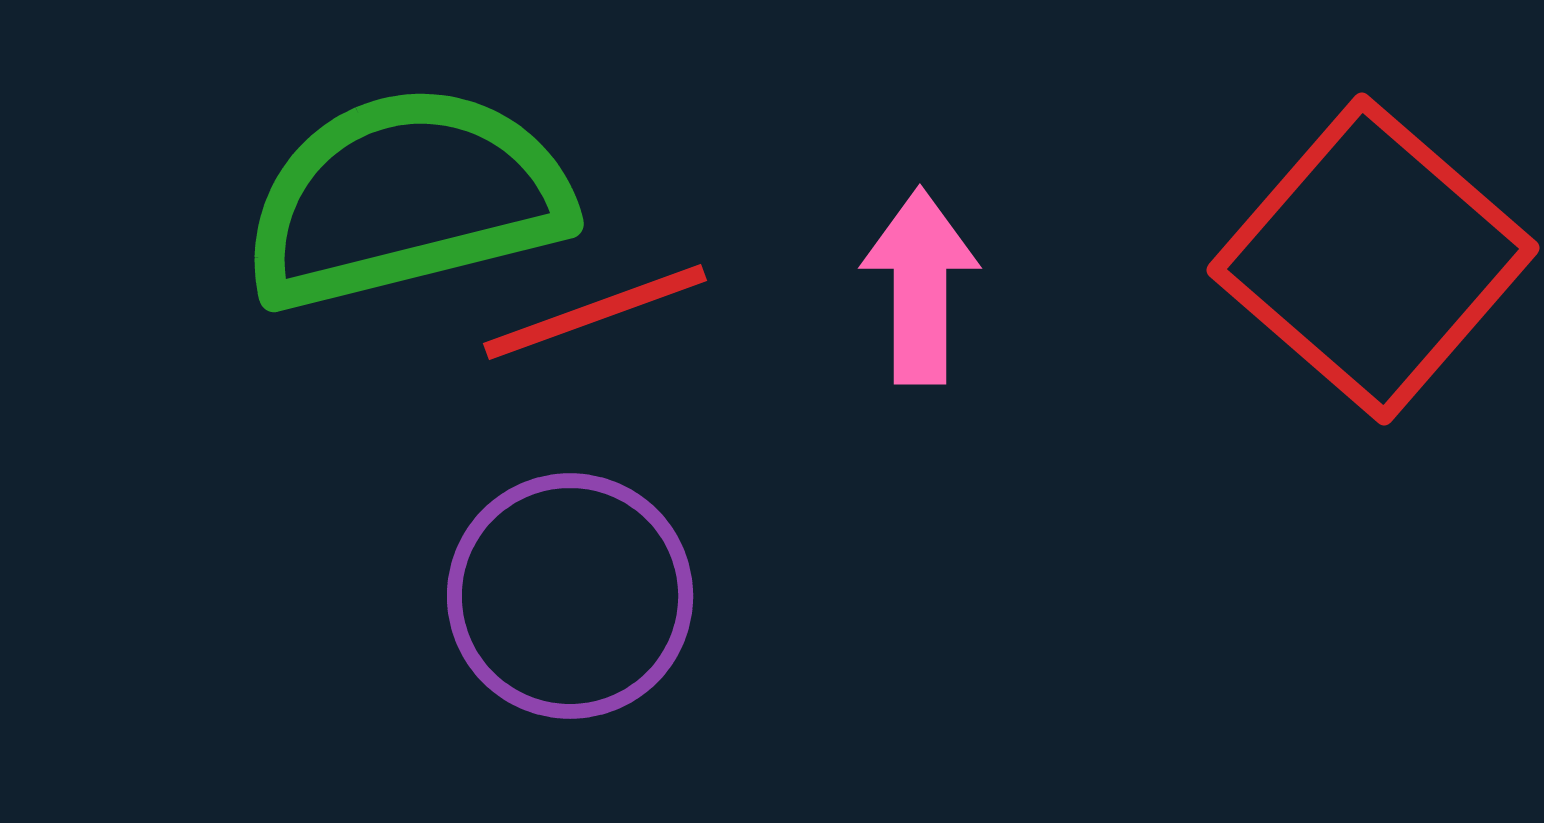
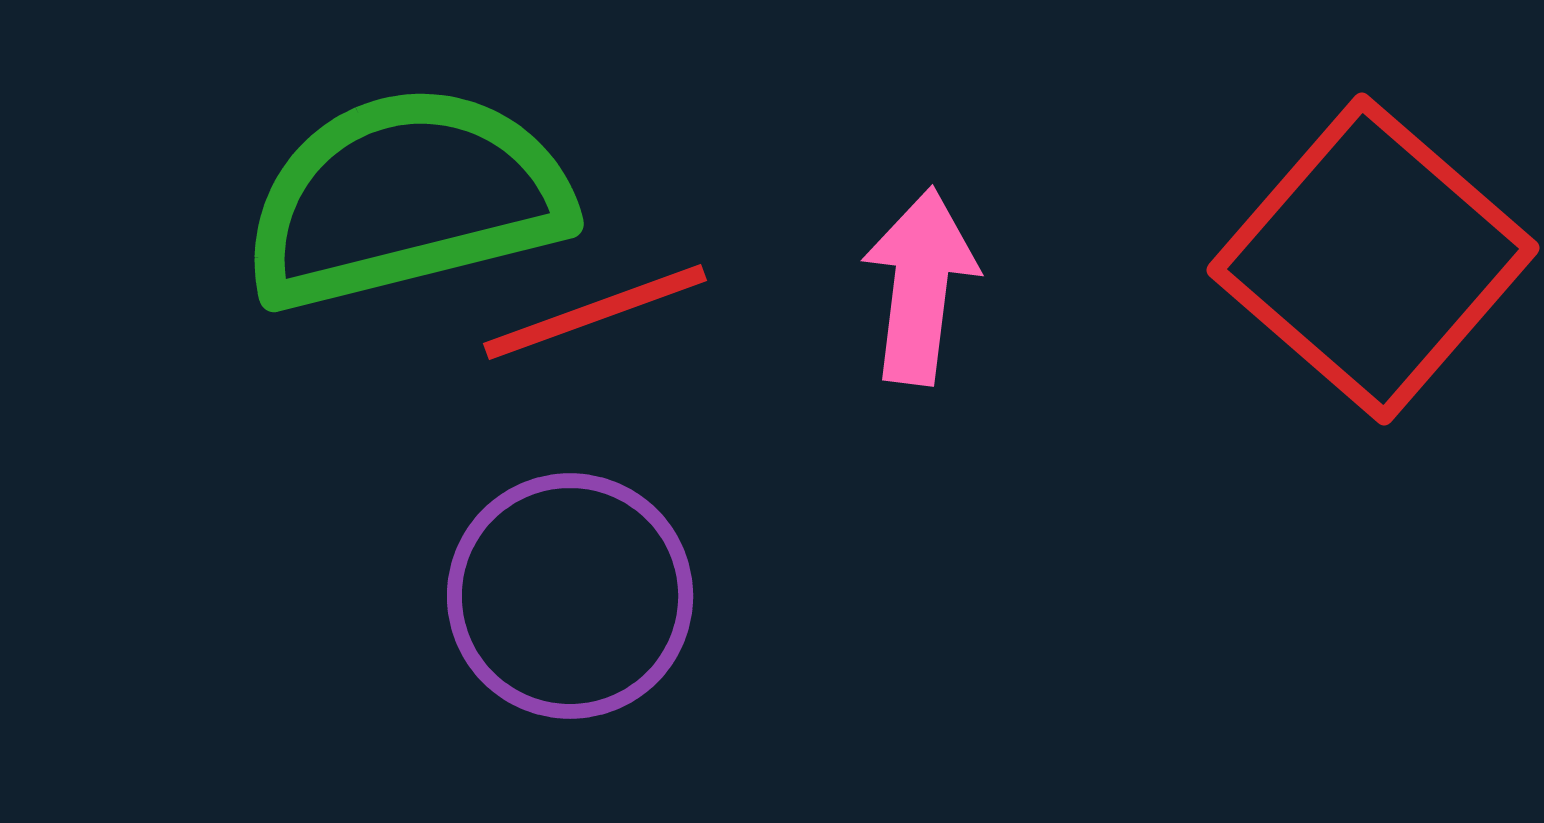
pink arrow: rotated 7 degrees clockwise
